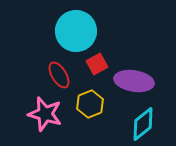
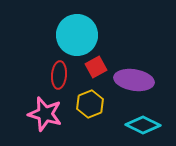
cyan circle: moved 1 px right, 4 px down
red square: moved 1 px left, 3 px down
red ellipse: rotated 36 degrees clockwise
purple ellipse: moved 1 px up
cyan diamond: moved 1 px down; rotated 64 degrees clockwise
